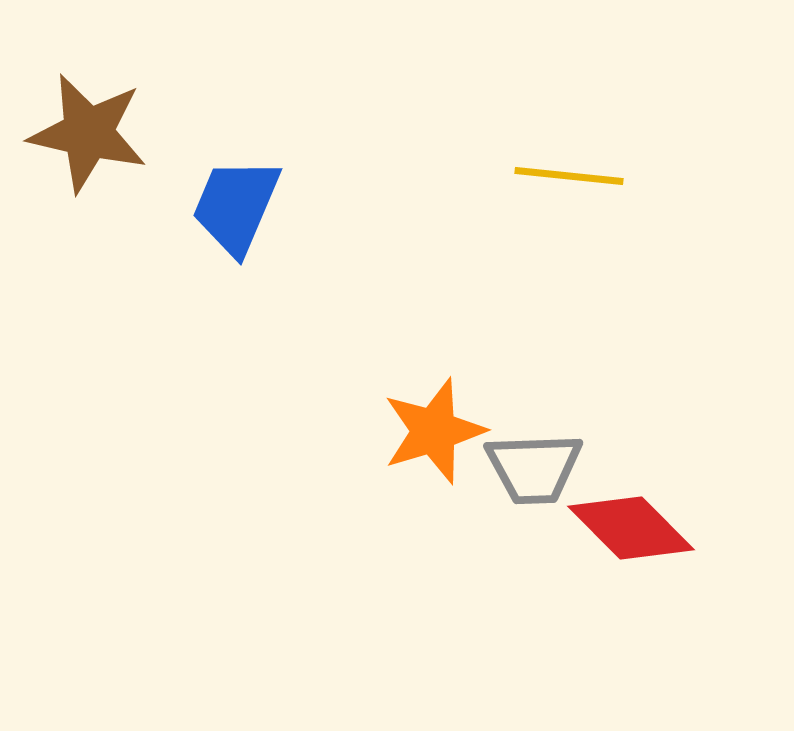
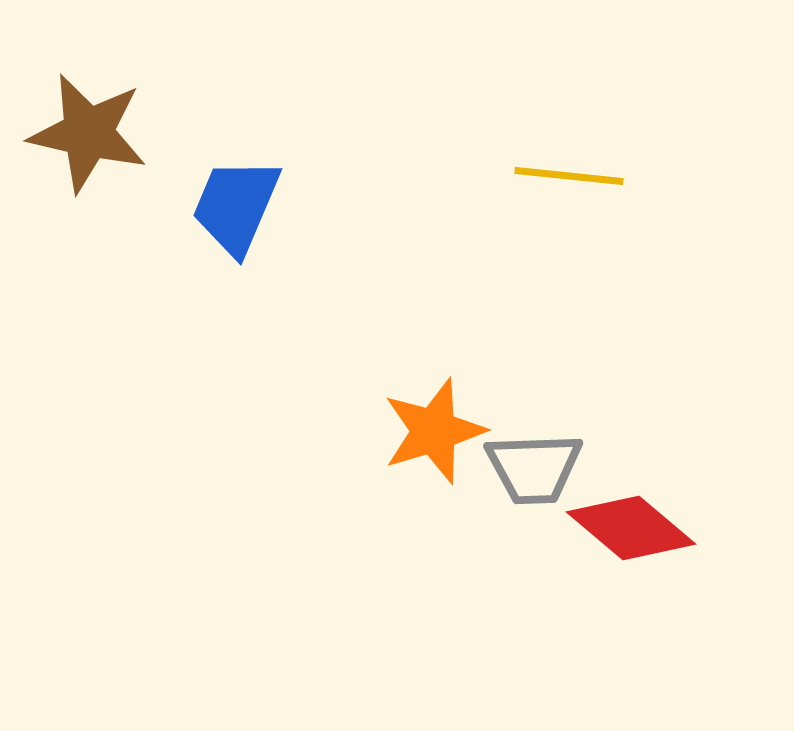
red diamond: rotated 5 degrees counterclockwise
